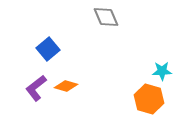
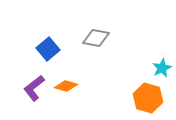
gray diamond: moved 10 px left, 21 px down; rotated 56 degrees counterclockwise
cyan star: moved 3 px up; rotated 24 degrees counterclockwise
purple L-shape: moved 2 px left
orange hexagon: moved 1 px left, 1 px up
